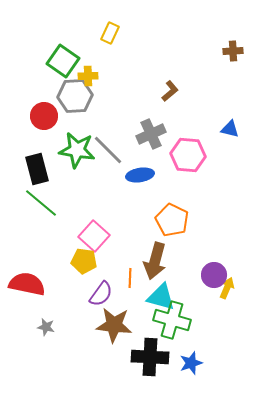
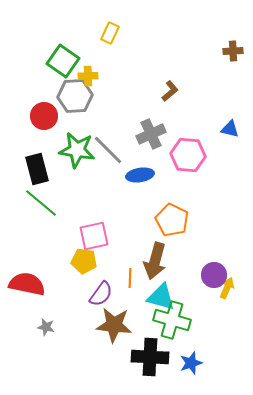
pink square: rotated 36 degrees clockwise
